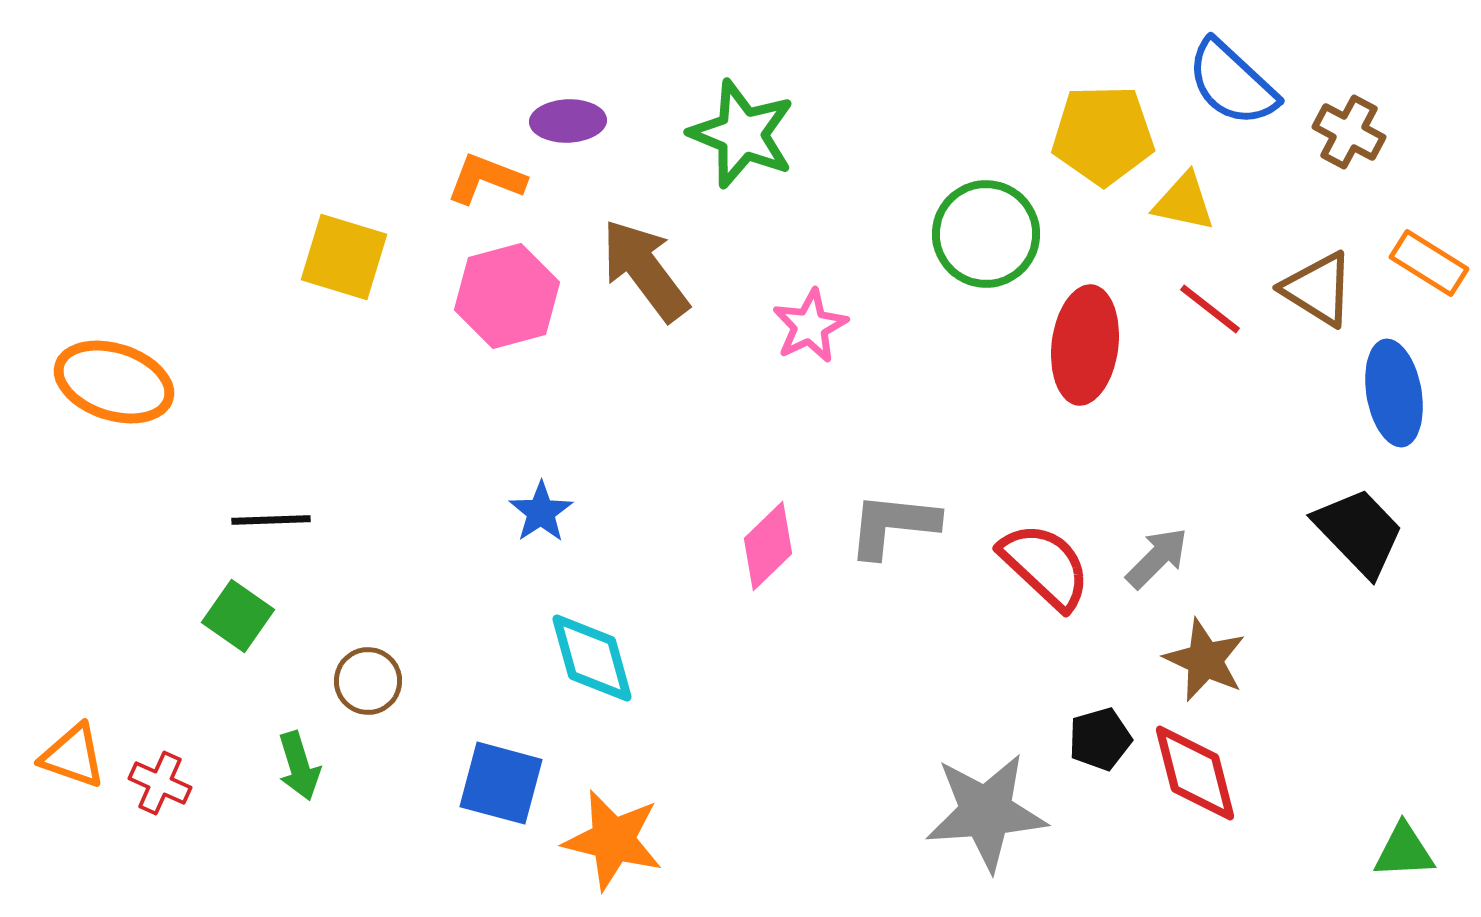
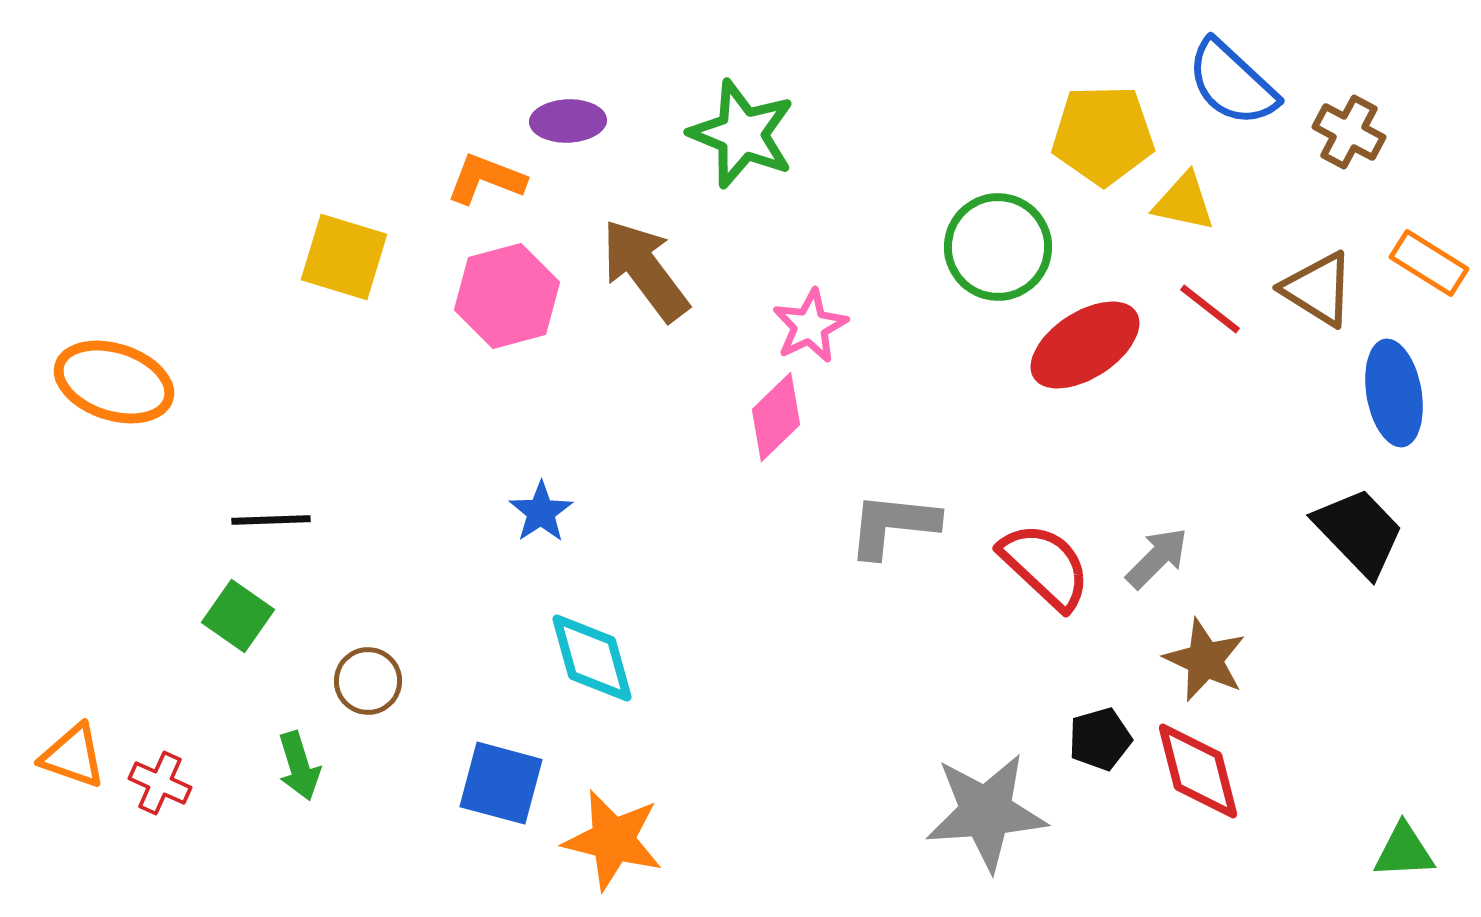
green circle: moved 12 px right, 13 px down
red ellipse: rotated 50 degrees clockwise
pink diamond: moved 8 px right, 129 px up
red diamond: moved 3 px right, 2 px up
